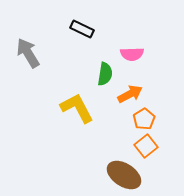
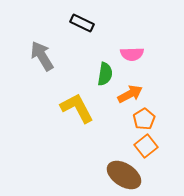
black rectangle: moved 6 px up
gray arrow: moved 14 px right, 3 px down
